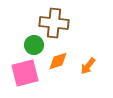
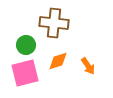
green circle: moved 8 px left
orange arrow: rotated 72 degrees counterclockwise
